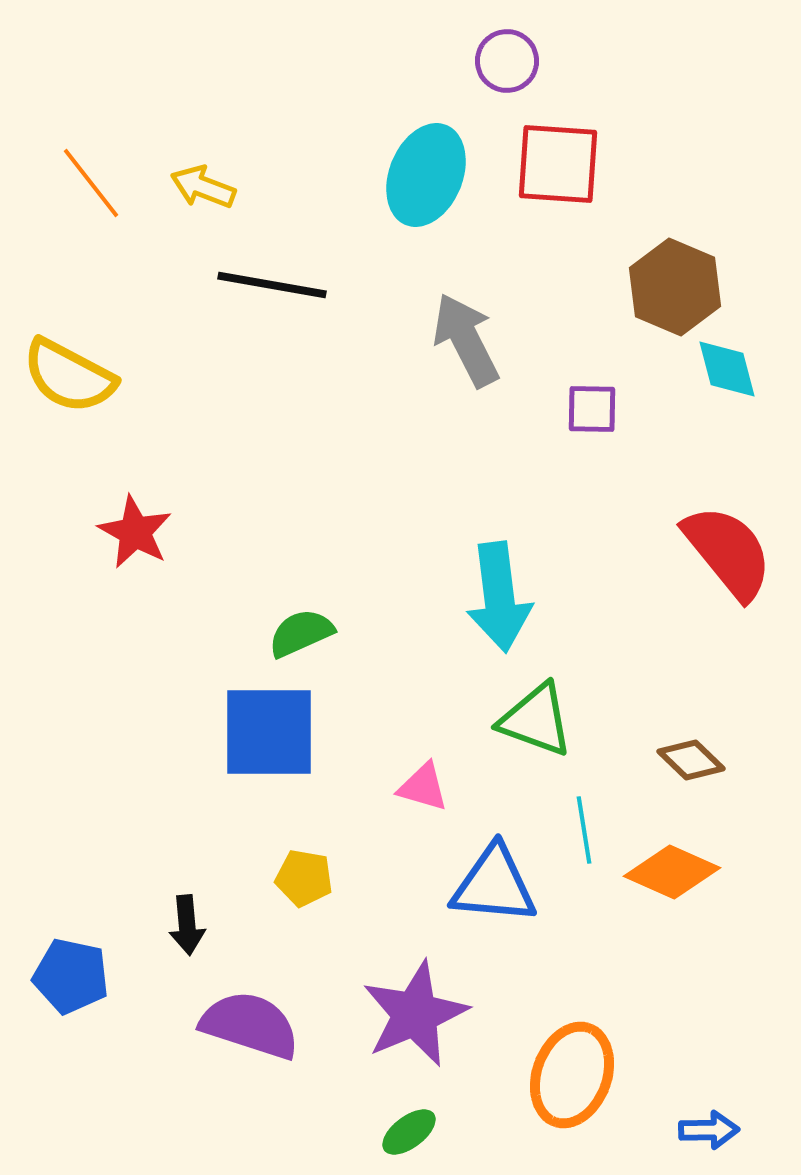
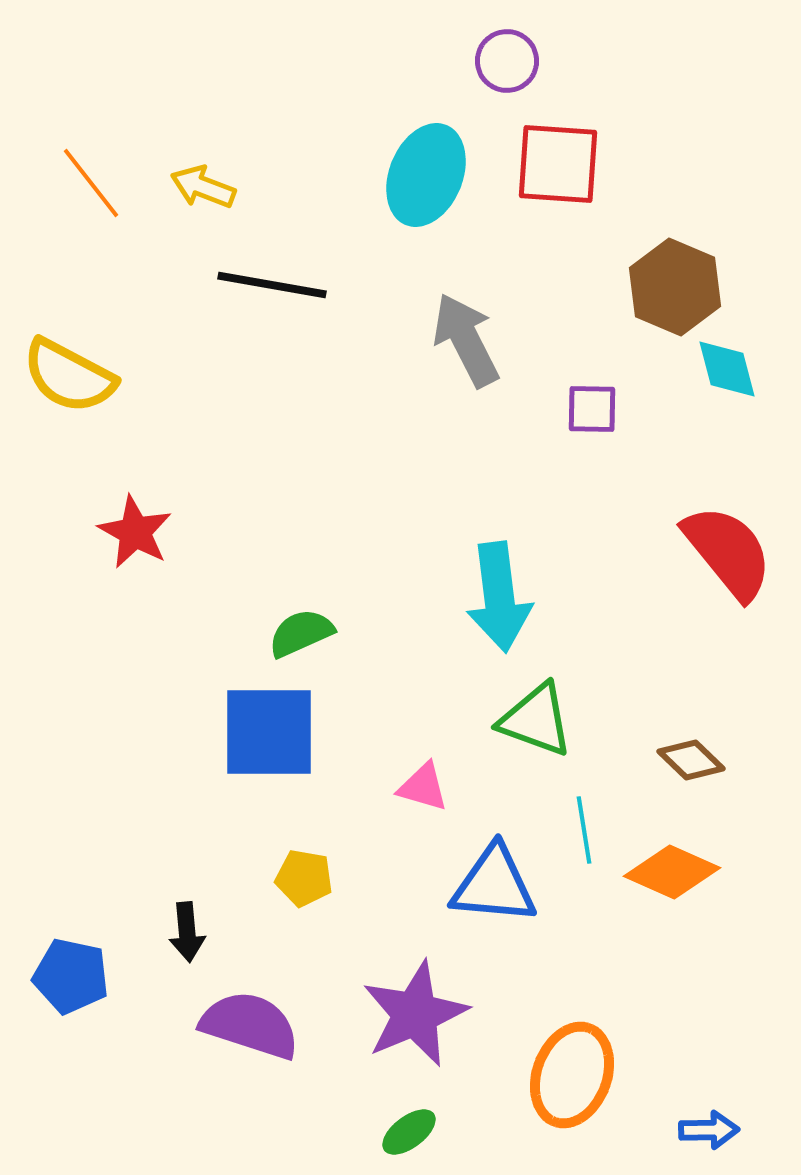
black arrow: moved 7 px down
